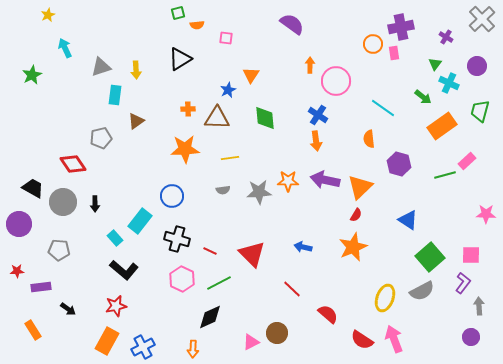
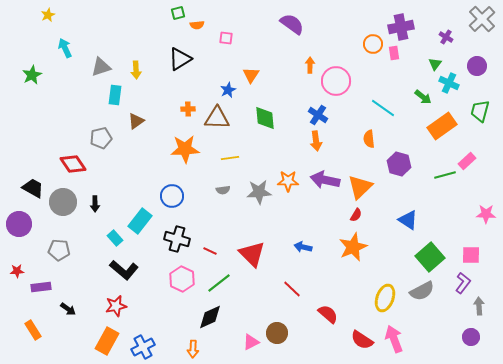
green line at (219, 283): rotated 10 degrees counterclockwise
